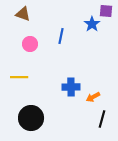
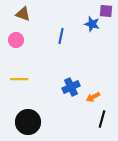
blue star: rotated 21 degrees counterclockwise
pink circle: moved 14 px left, 4 px up
yellow line: moved 2 px down
blue cross: rotated 24 degrees counterclockwise
black circle: moved 3 px left, 4 px down
